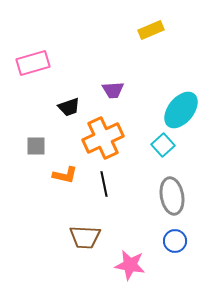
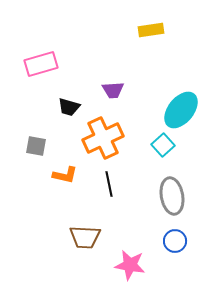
yellow rectangle: rotated 15 degrees clockwise
pink rectangle: moved 8 px right, 1 px down
black trapezoid: rotated 35 degrees clockwise
gray square: rotated 10 degrees clockwise
black line: moved 5 px right
